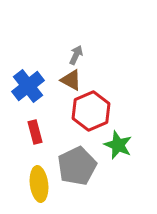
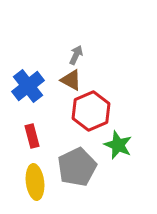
red rectangle: moved 3 px left, 4 px down
gray pentagon: moved 1 px down
yellow ellipse: moved 4 px left, 2 px up
